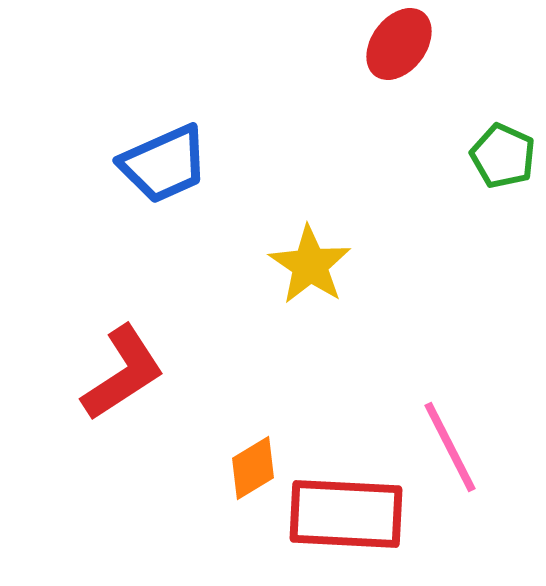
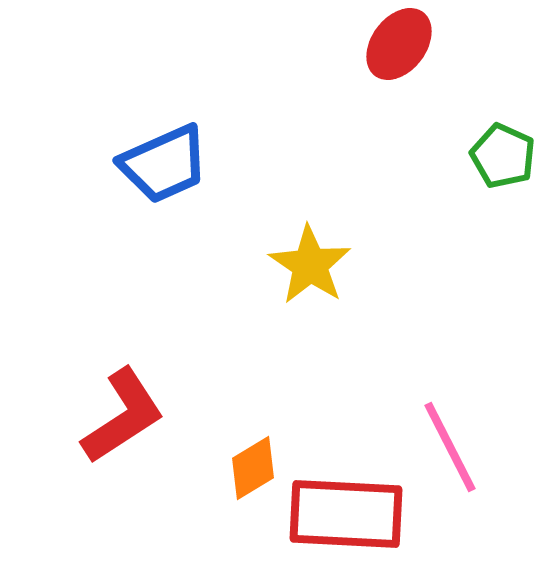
red L-shape: moved 43 px down
